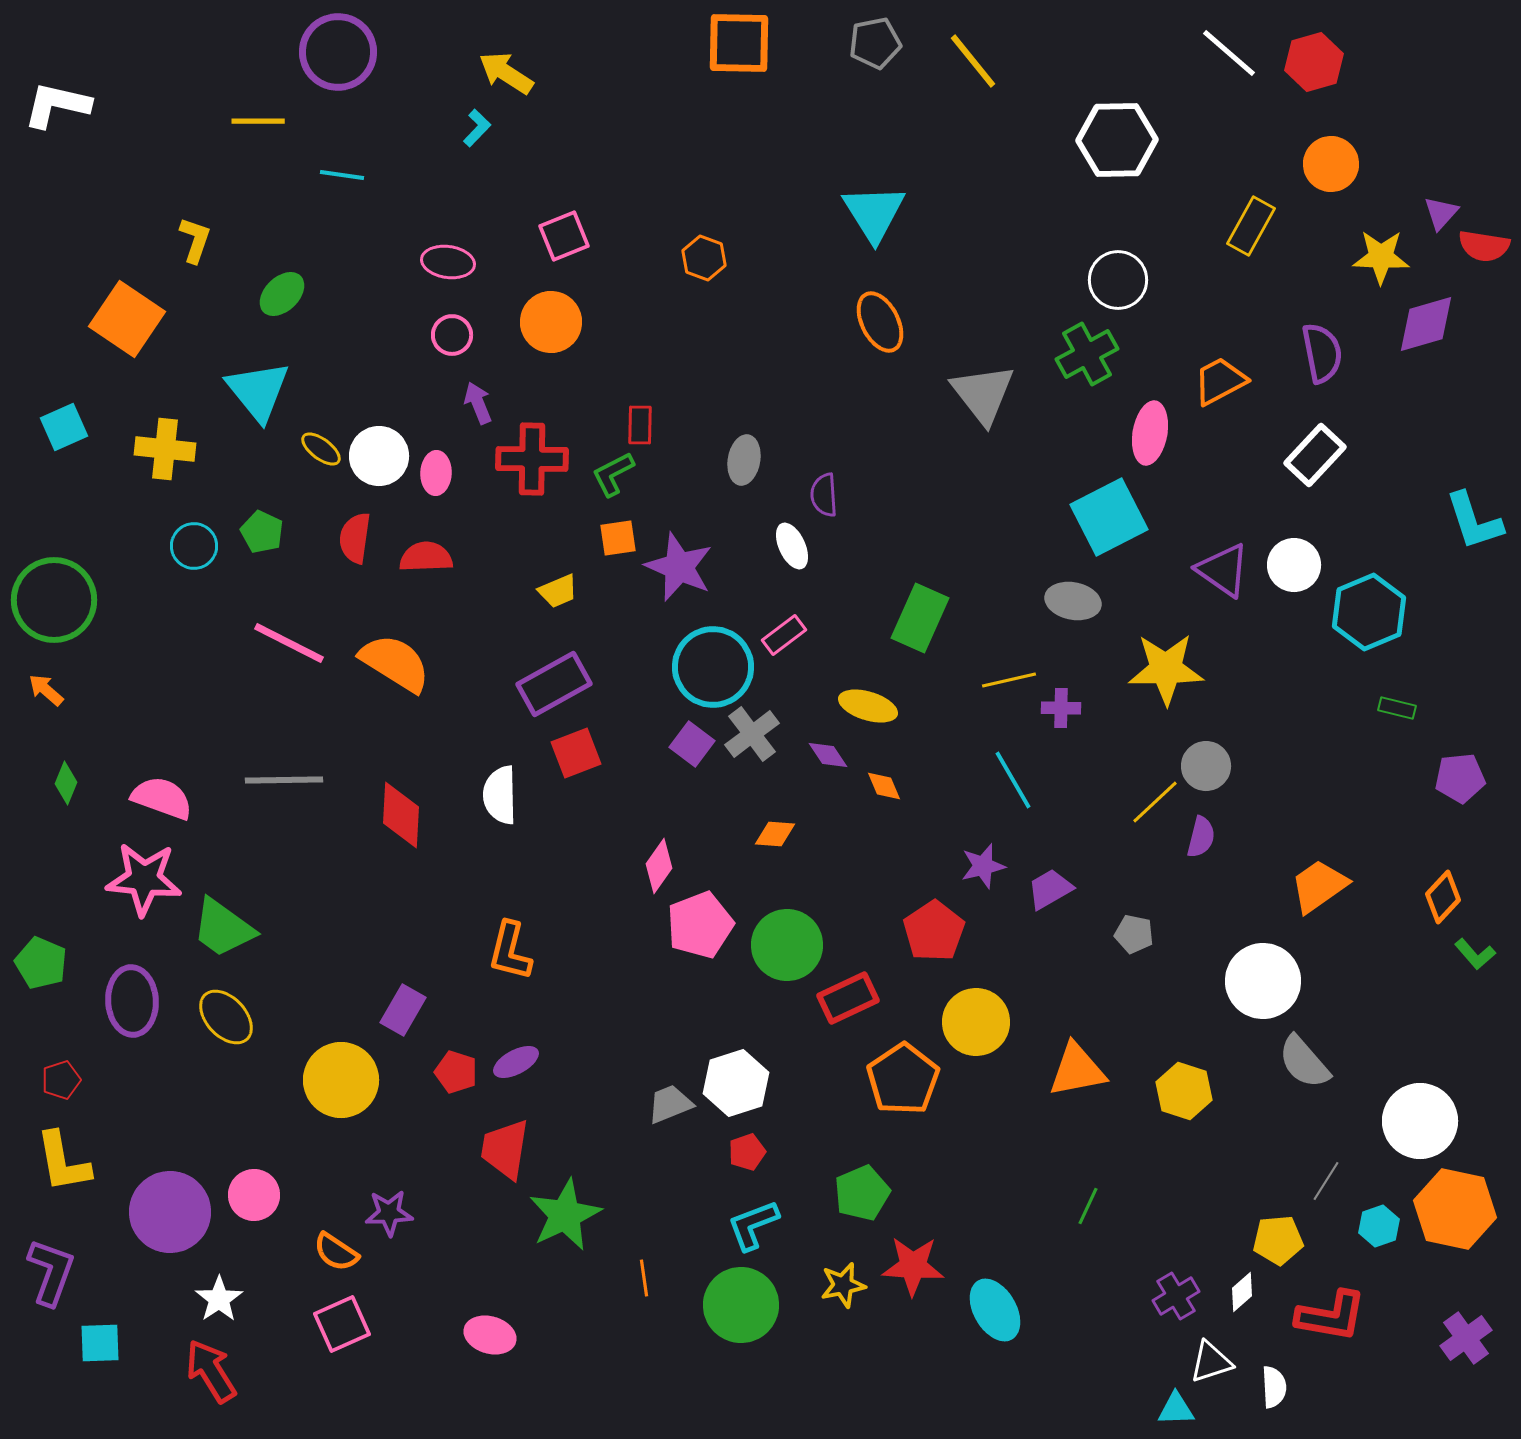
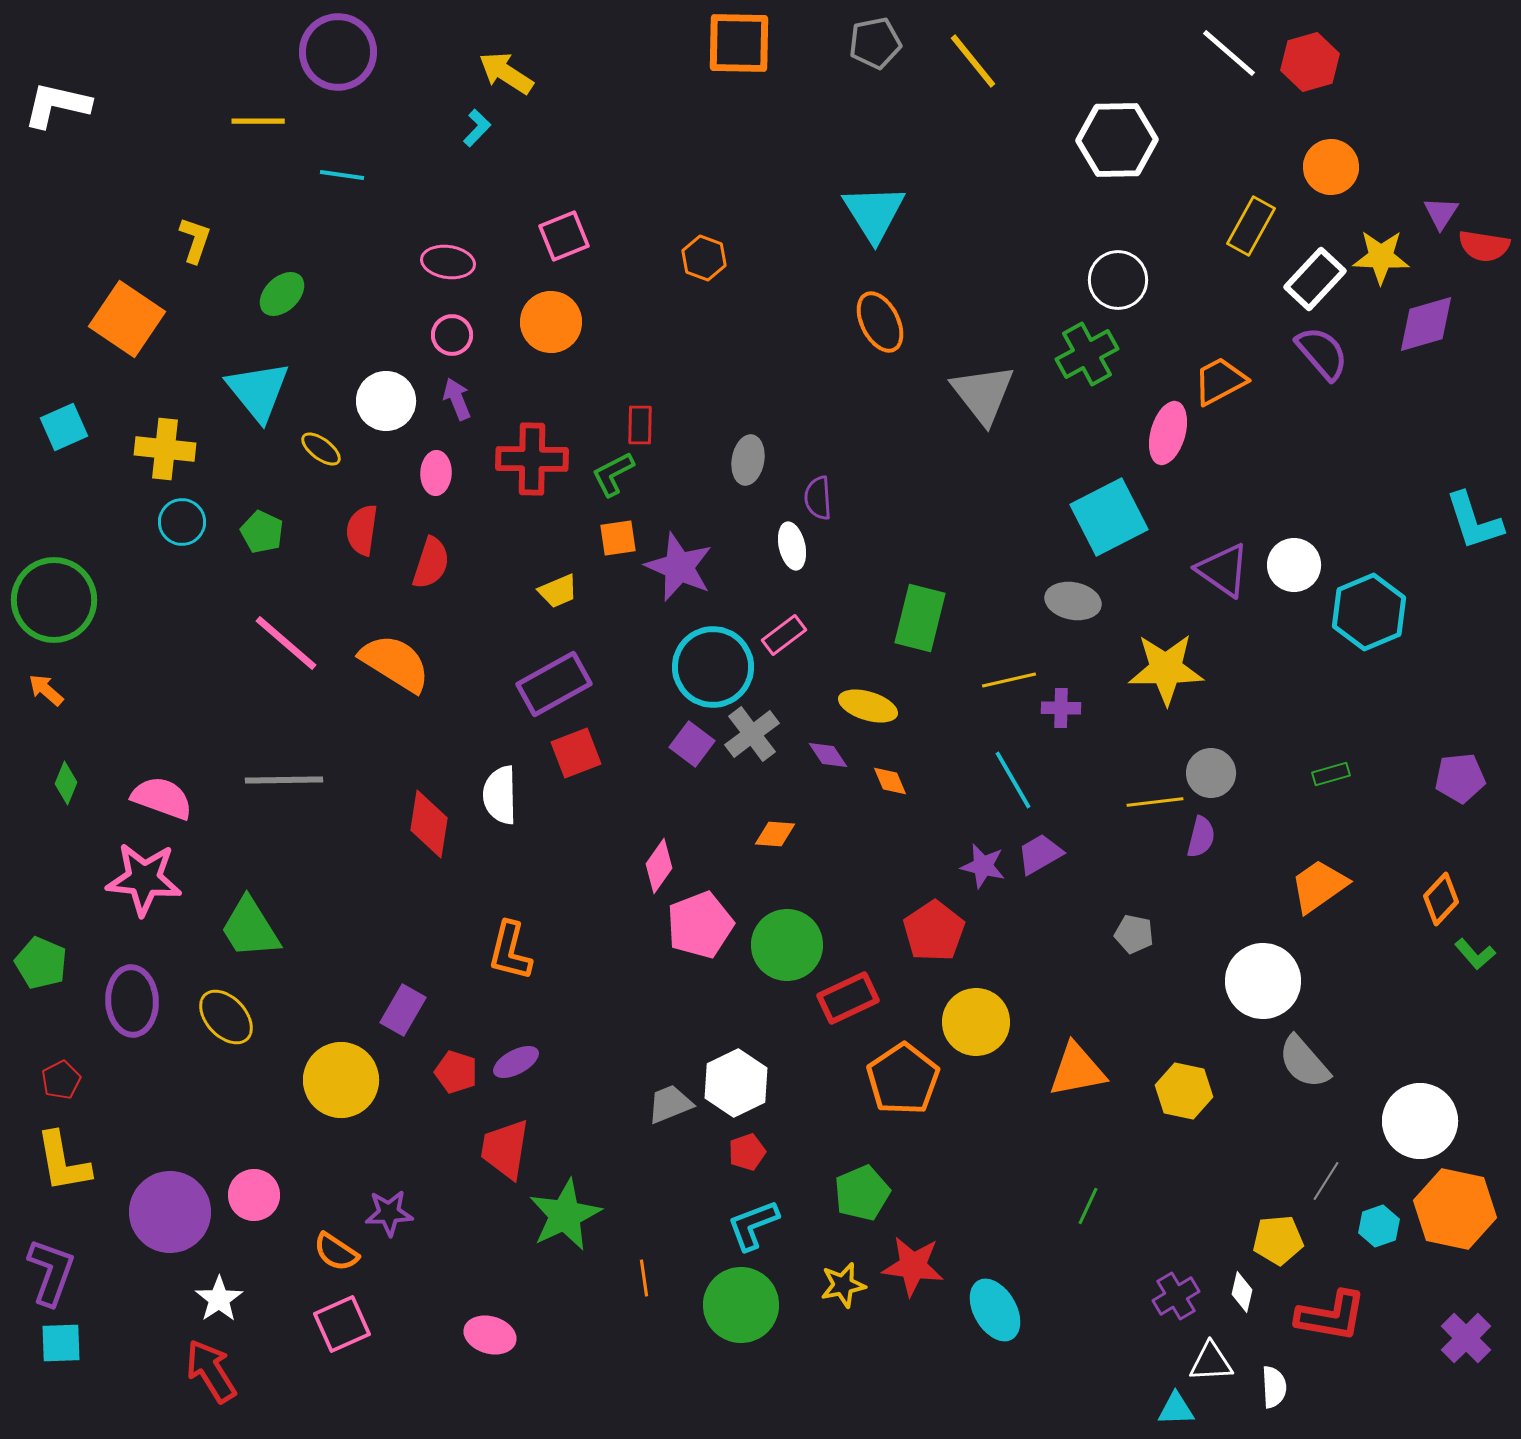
red hexagon at (1314, 62): moved 4 px left
orange circle at (1331, 164): moved 3 px down
purple triangle at (1441, 213): rotated 9 degrees counterclockwise
purple semicircle at (1322, 353): rotated 30 degrees counterclockwise
purple arrow at (478, 403): moved 21 px left, 4 px up
pink ellipse at (1150, 433): moved 18 px right; rotated 6 degrees clockwise
white rectangle at (1315, 455): moved 176 px up
white circle at (379, 456): moved 7 px right, 55 px up
gray ellipse at (744, 460): moved 4 px right
purple semicircle at (824, 495): moved 6 px left, 3 px down
red semicircle at (355, 538): moved 7 px right, 8 px up
cyan circle at (194, 546): moved 12 px left, 24 px up
white ellipse at (792, 546): rotated 12 degrees clockwise
red semicircle at (426, 557): moved 5 px right, 6 px down; rotated 110 degrees clockwise
green rectangle at (920, 618): rotated 10 degrees counterclockwise
pink line at (289, 643): moved 3 px left; rotated 14 degrees clockwise
green rectangle at (1397, 708): moved 66 px left, 66 px down; rotated 30 degrees counterclockwise
gray circle at (1206, 766): moved 5 px right, 7 px down
orange diamond at (884, 786): moved 6 px right, 5 px up
yellow line at (1155, 802): rotated 36 degrees clockwise
red diamond at (401, 815): moved 28 px right, 9 px down; rotated 6 degrees clockwise
purple star at (983, 866): rotated 27 degrees clockwise
purple trapezoid at (1050, 889): moved 10 px left, 35 px up
orange diamond at (1443, 897): moved 2 px left, 2 px down
green trapezoid at (223, 928): moved 27 px right; rotated 22 degrees clockwise
red pentagon at (61, 1080): rotated 9 degrees counterclockwise
white hexagon at (736, 1083): rotated 8 degrees counterclockwise
yellow hexagon at (1184, 1091): rotated 6 degrees counterclockwise
red star at (913, 1266): rotated 4 degrees clockwise
white diamond at (1242, 1292): rotated 36 degrees counterclockwise
purple cross at (1466, 1338): rotated 9 degrees counterclockwise
cyan square at (100, 1343): moved 39 px left
white triangle at (1211, 1362): rotated 15 degrees clockwise
